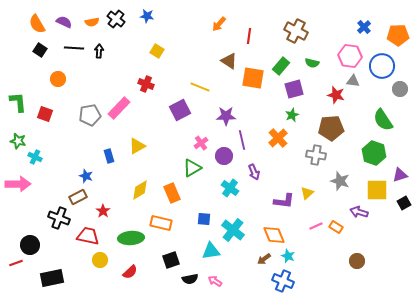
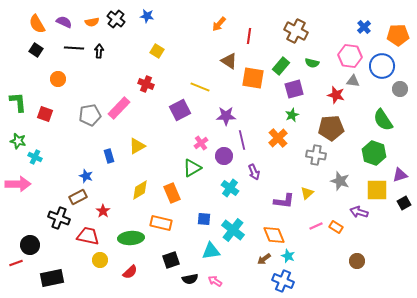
black square at (40, 50): moved 4 px left
